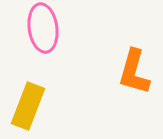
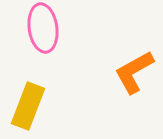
orange L-shape: rotated 45 degrees clockwise
